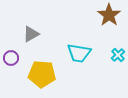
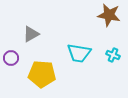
brown star: rotated 25 degrees counterclockwise
cyan cross: moved 5 px left; rotated 24 degrees counterclockwise
